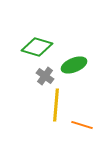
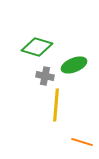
gray cross: rotated 24 degrees counterclockwise
orange line: moved 17 px down
